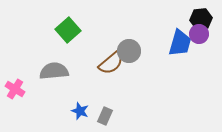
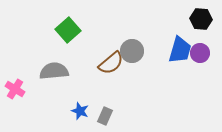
black hexagon: rotated 10 degrees clockwise
purple circle: moved 1 px right, 19 px down
blue trapezoid: moved 7 px down
gray circle: moved 3 px right
